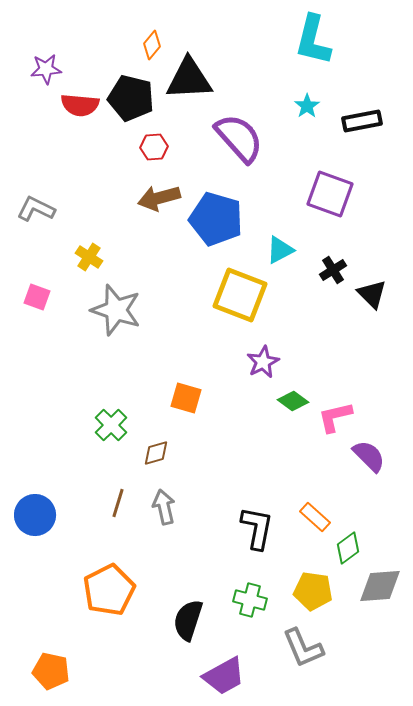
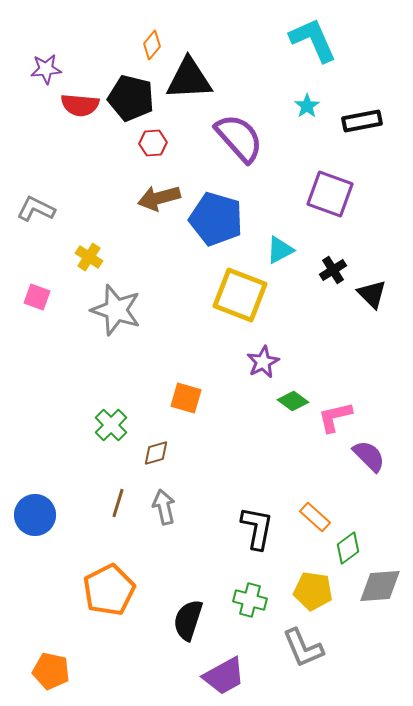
cyan L-shape at (313, 40): rotated 142 degrees clockwise
red hexagon at (154, 147): moved 1 px left, 4 px up
